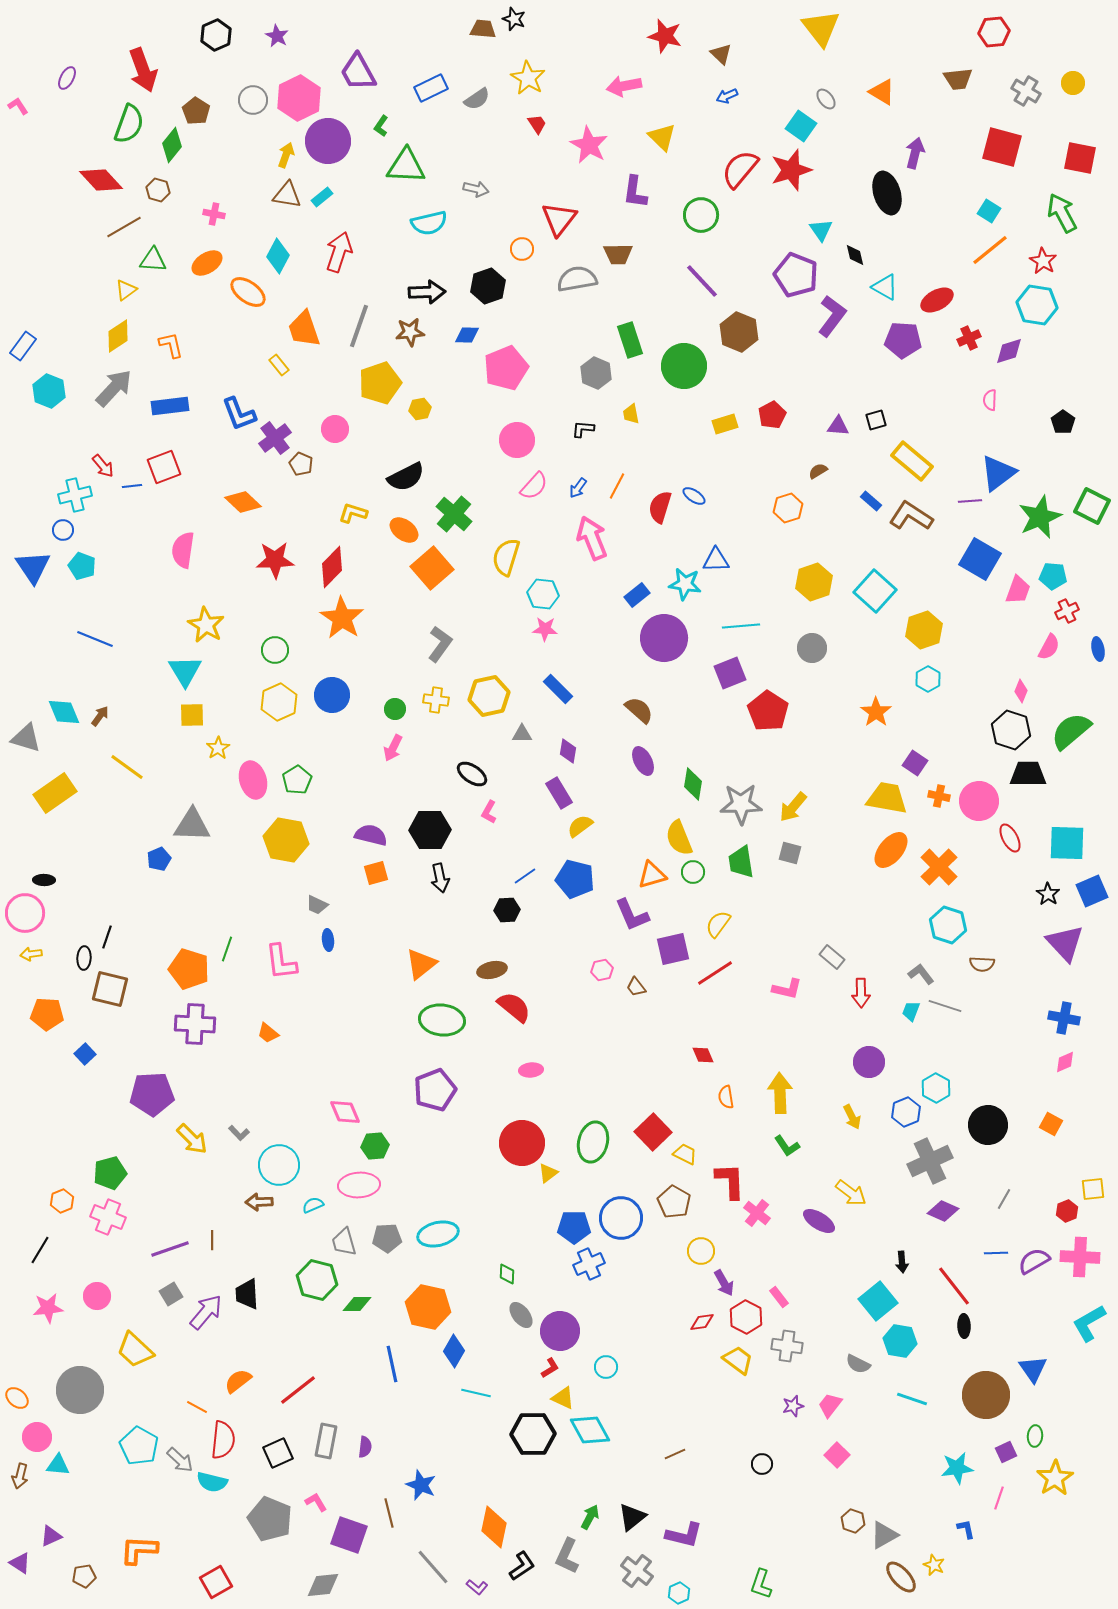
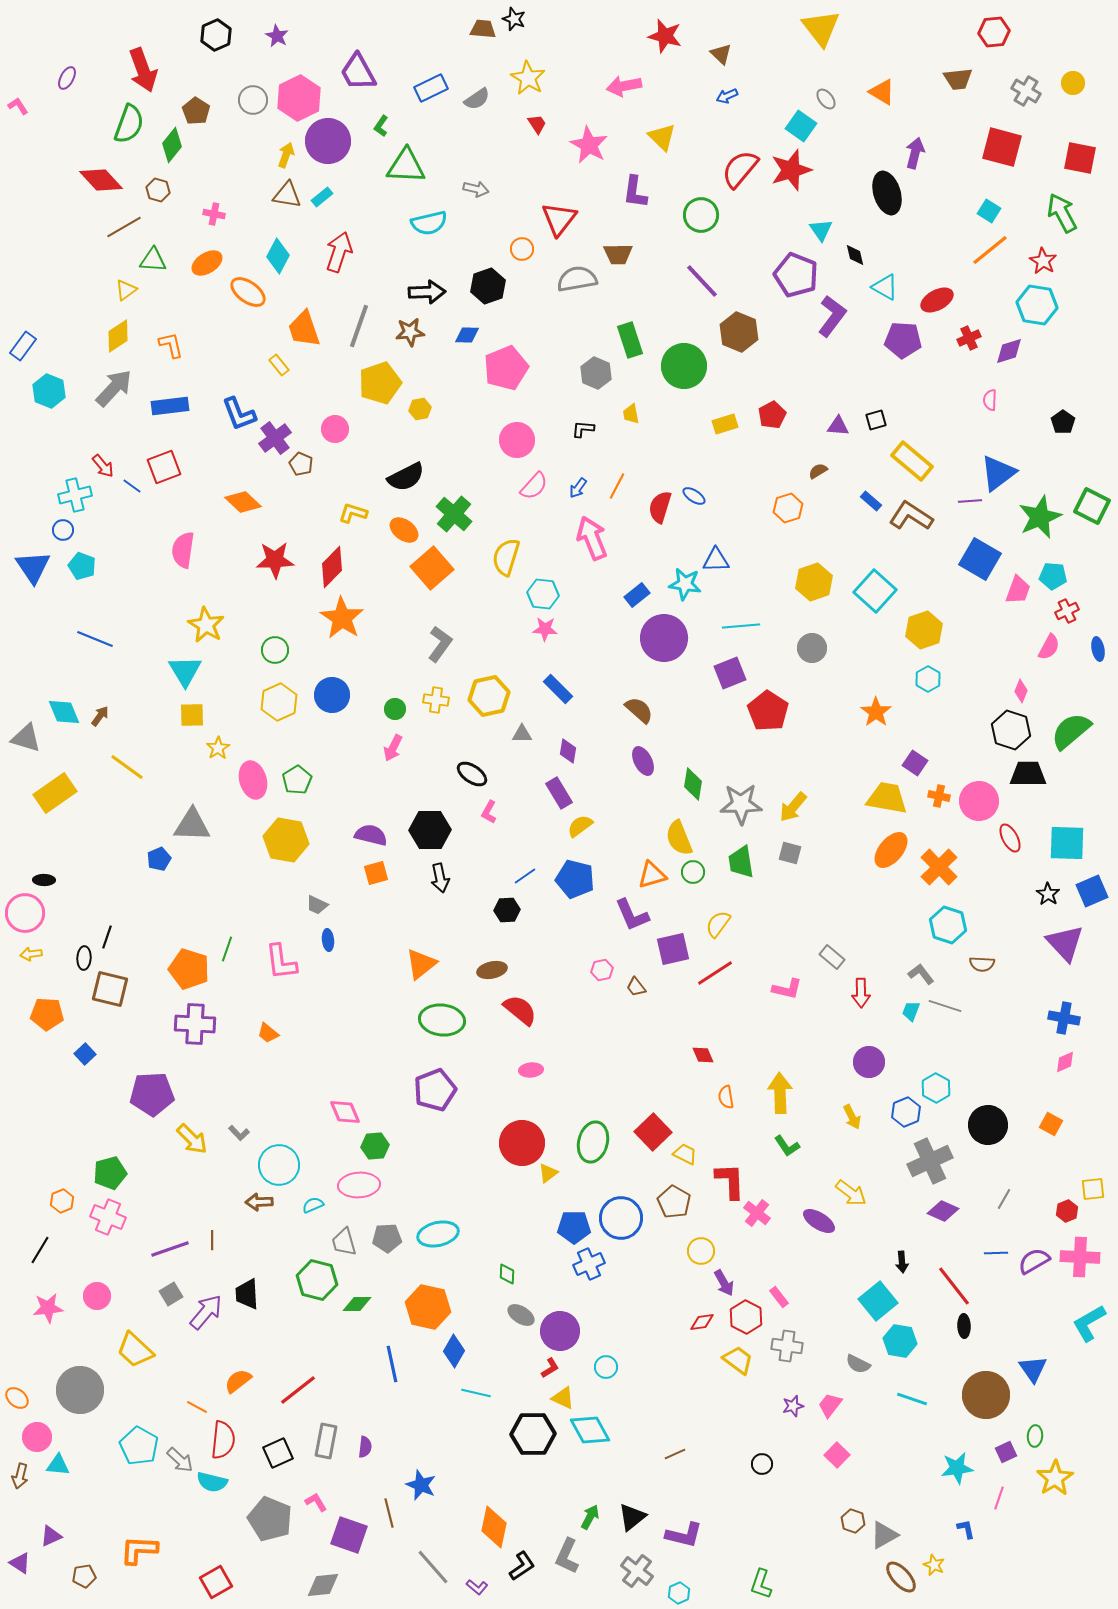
blue line at (132, 486): rotated 42 degrees clockwise
red semicircle at (514, 1007): moved 6 px right, 3 px down
gray ellipse at (521, 1315): rotated 20 degrees counterclockwise
